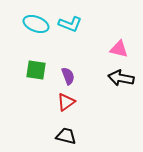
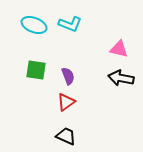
cyan ellipse: moved 2 px left, 1 px down
black trapezoid: rotated 10 degrees clockwise
